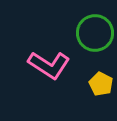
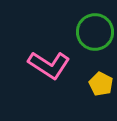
green circle: moved 1 px up
